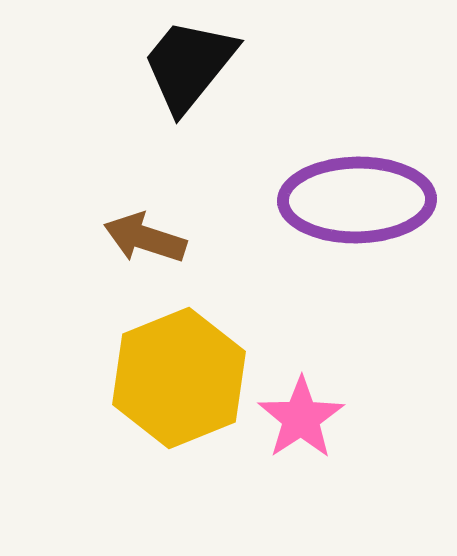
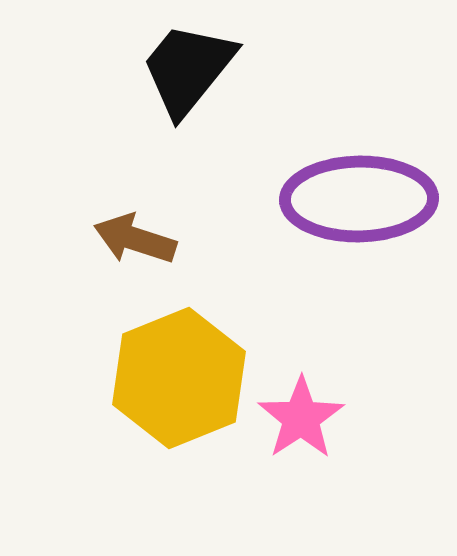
black trapezoid: moved 1 px left, 4 px down
purple ellipse: moved 2 px right, 1 px up
brown arrow: moved 10 px left, 1 px down
